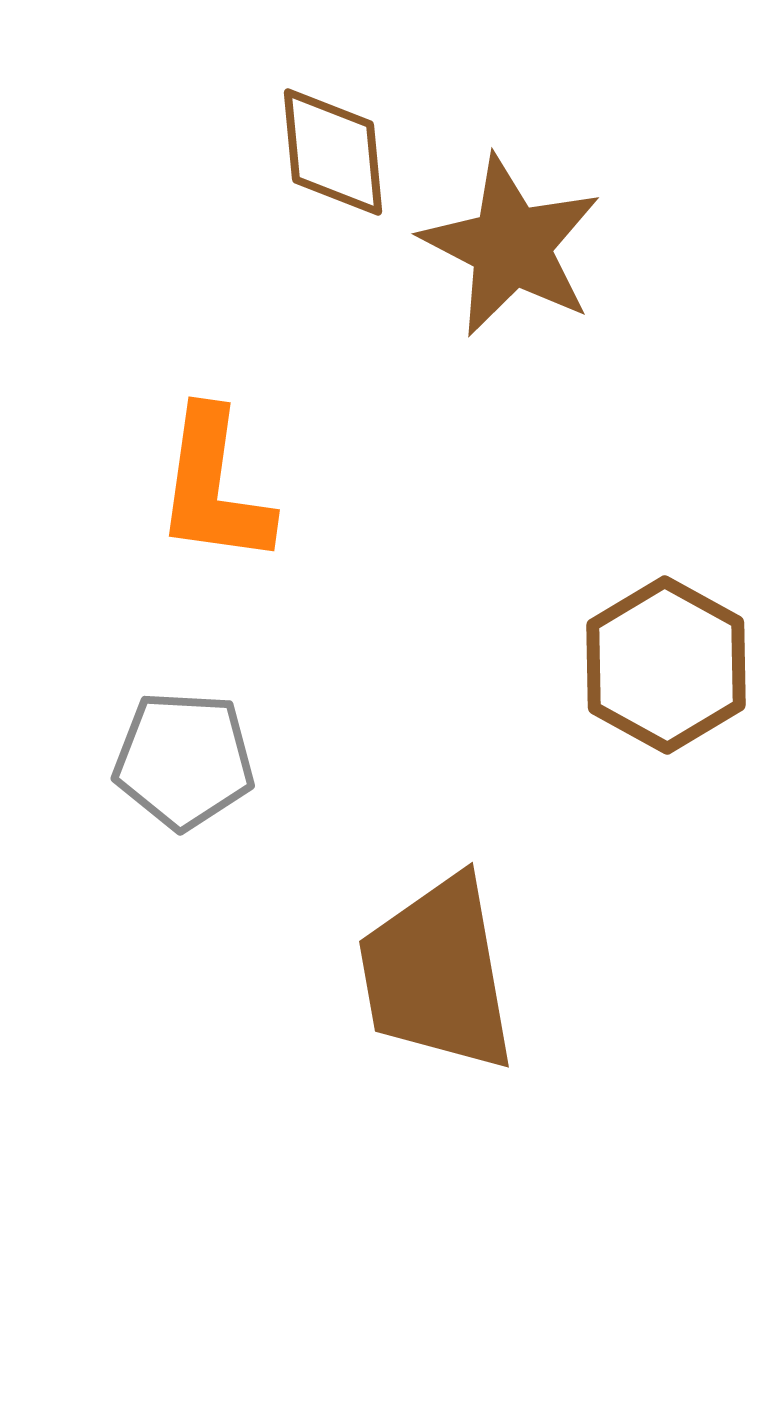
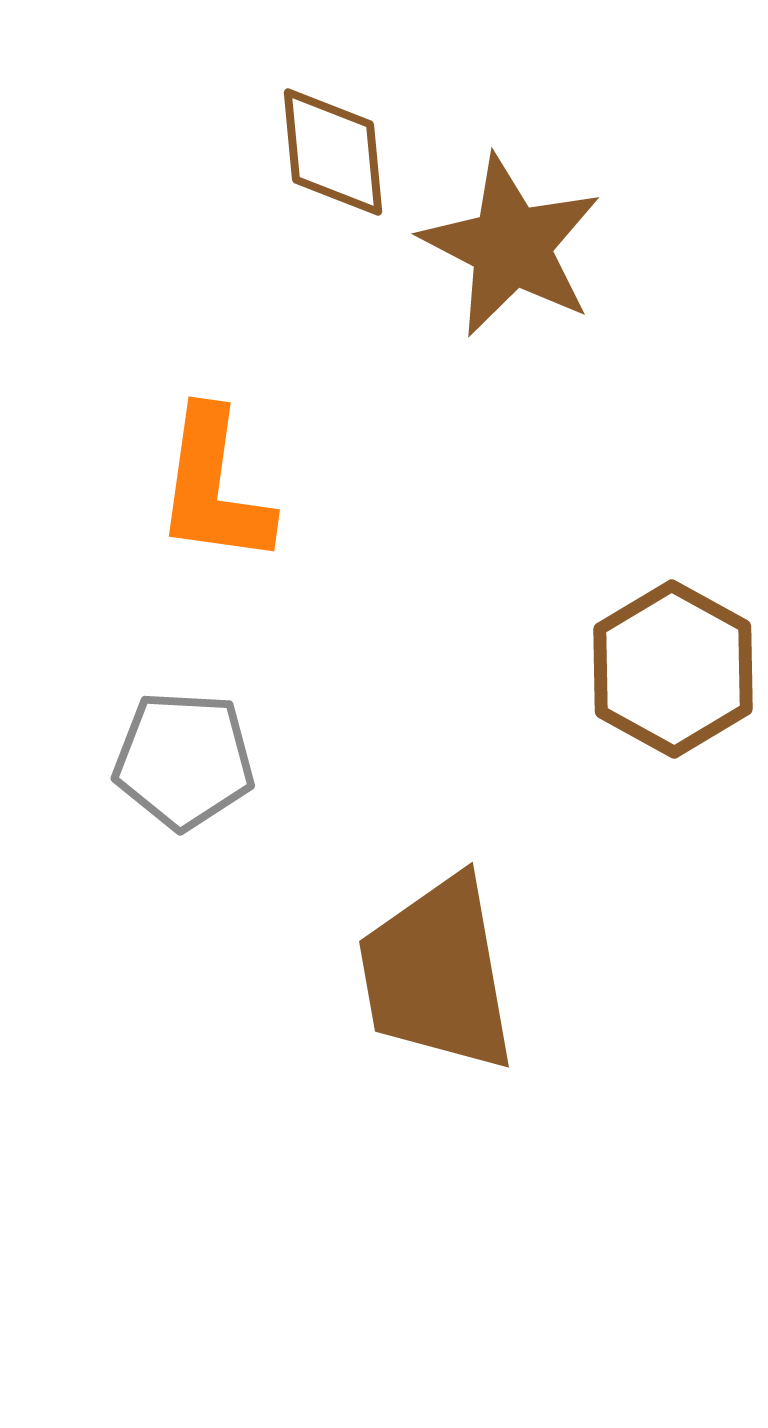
brown hexagon: moved 7 px right, 4 px down
